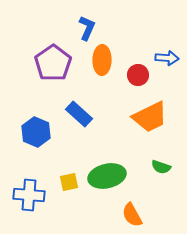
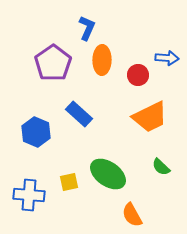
green semicircle: rotated 24 degrees clockwise
green ellipse: moved 1 px right, 2 px up; rotated 48 degrees clockwise
